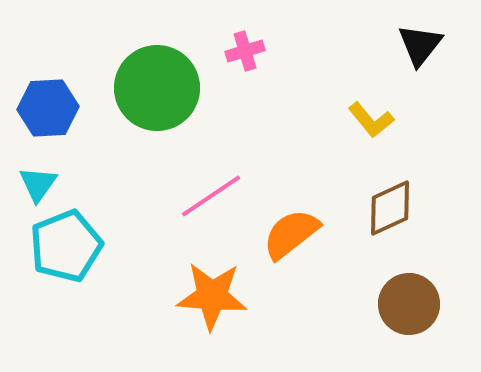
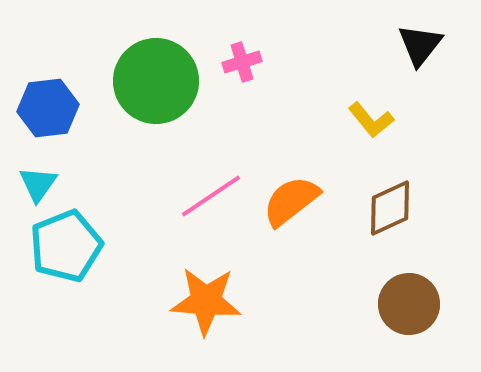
pink cross: moved 3 px left, 11 px down
green circle: moved 1 px left, 7 px up
blue hexagon: rotated 4 degrees counterclockwise
orange semicircle: moved 33 px up
orange star: moved 6 px left, 5 px down
